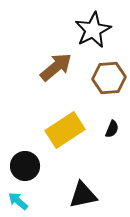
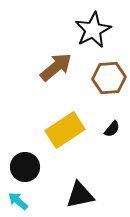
black semicircle: rotated 18 degrees clockwise
black circle: moved 1 px down
black triangle: moved 3 px left
